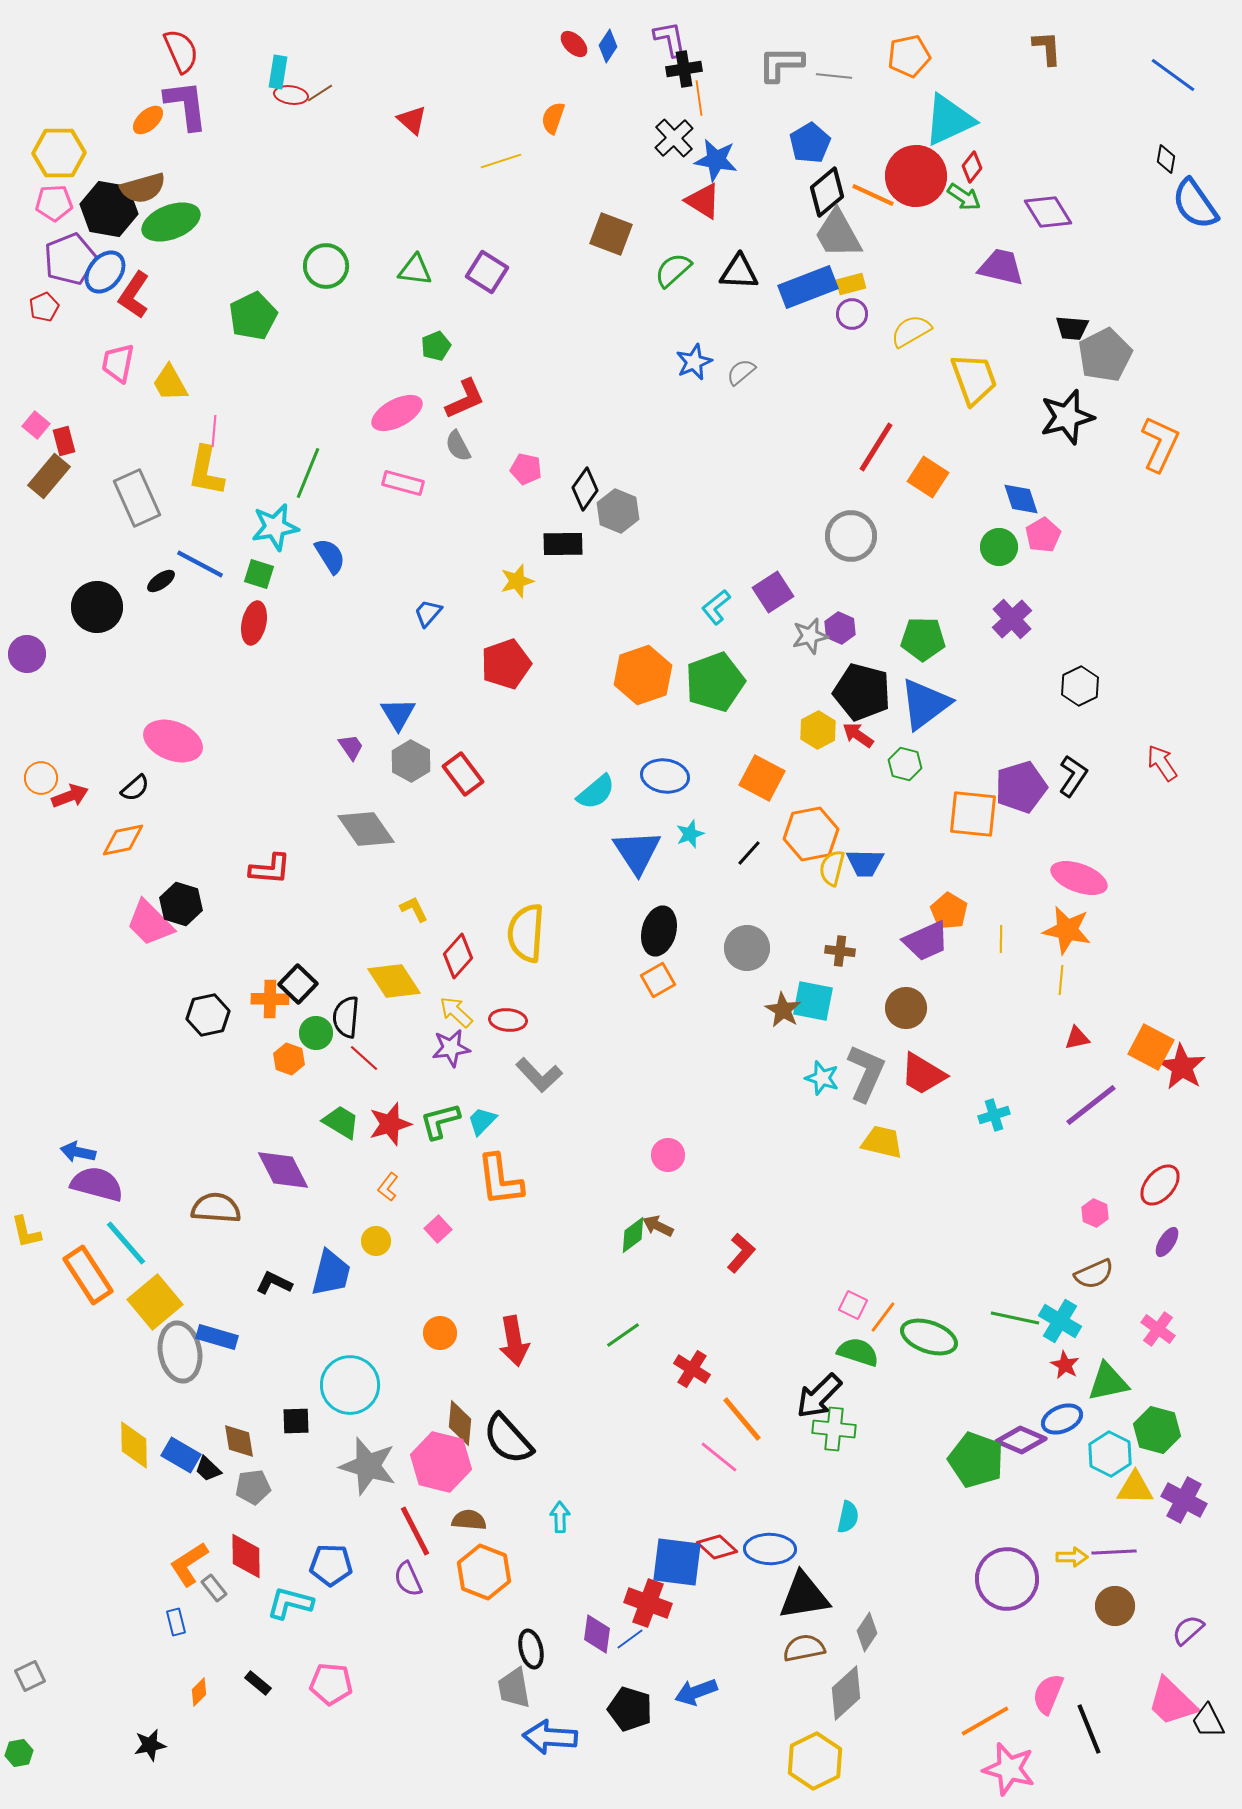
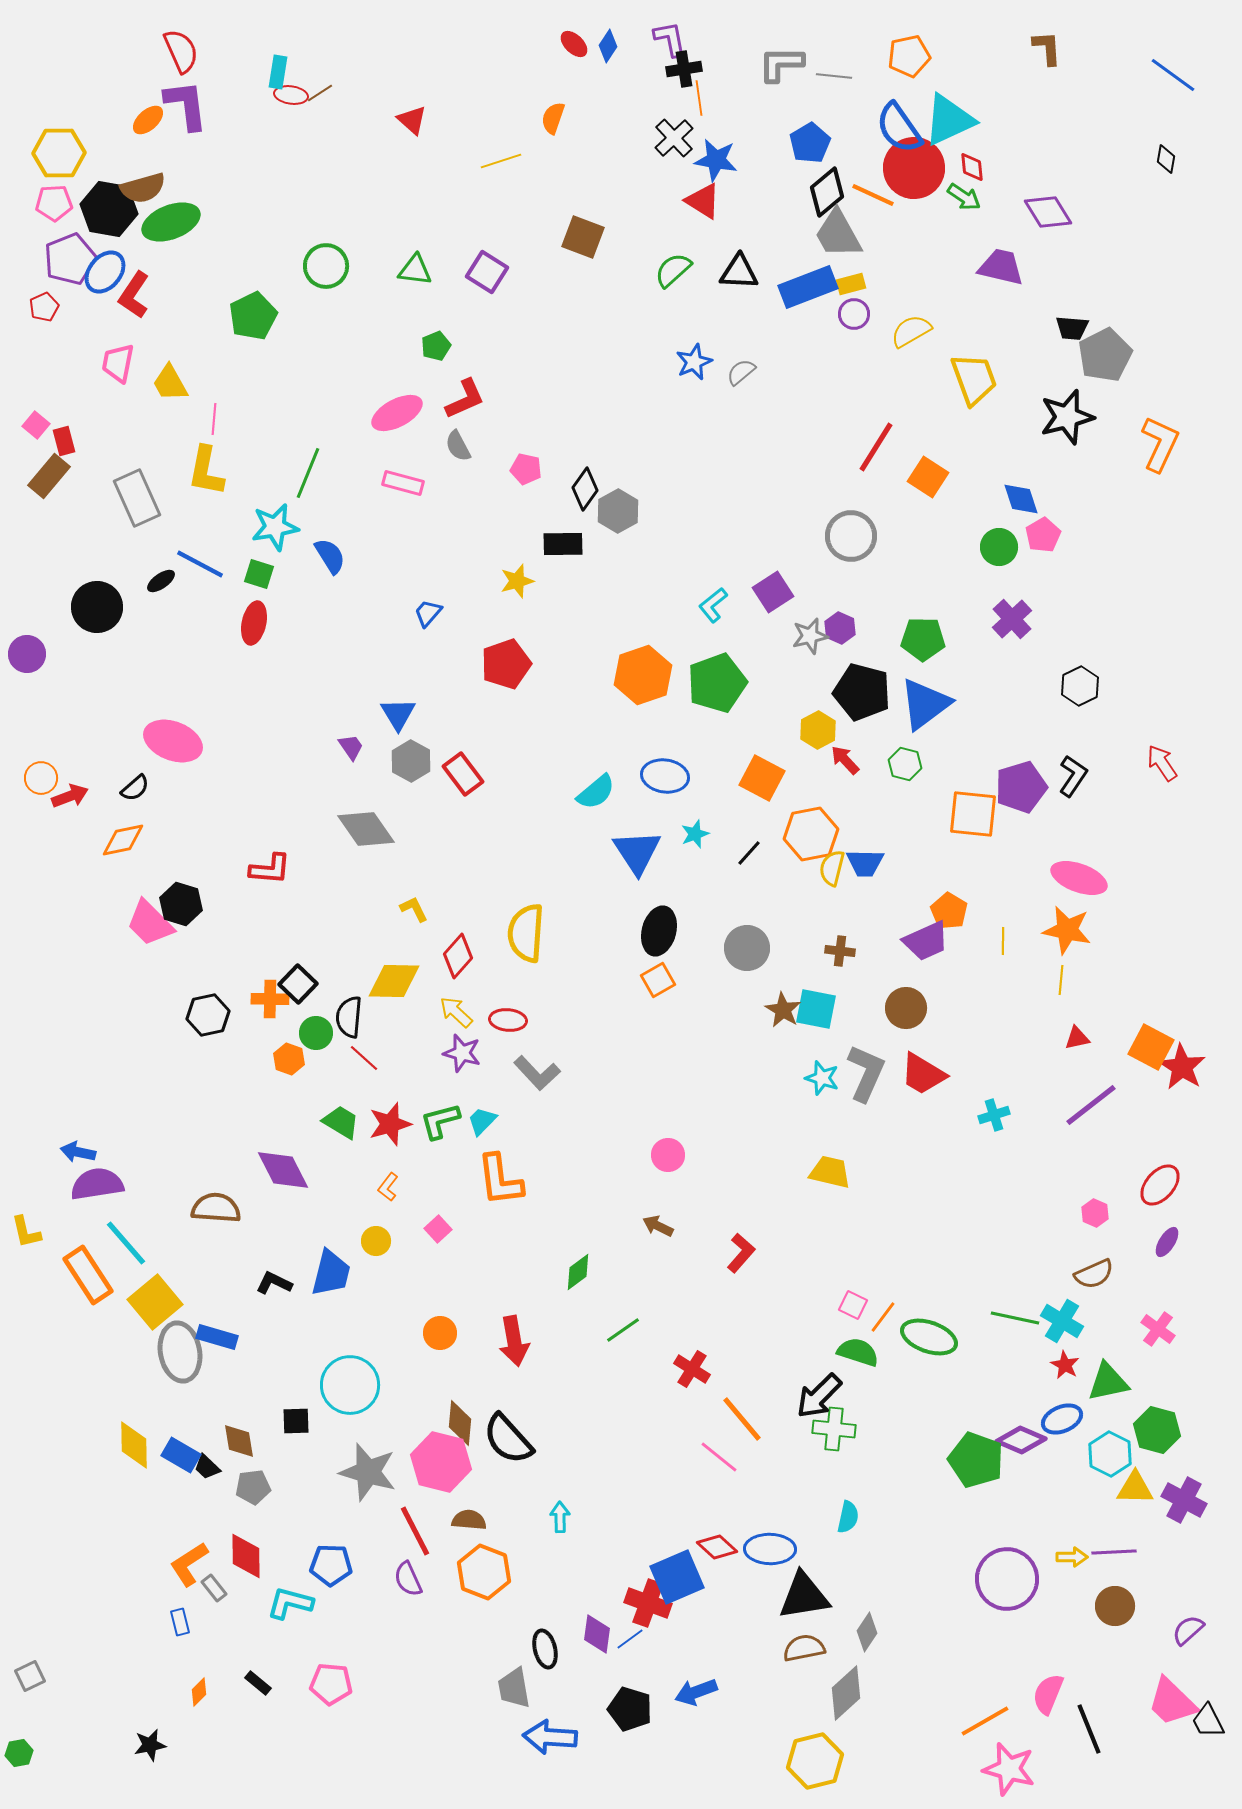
red diamond at (972, 167): rotated 44 degrees counterclockwise
red circle at (916, 176): moved 2 px left, 8 px up
blue semicircle at (1195, 204): moved 296 px left, 76 px up
brown square at (611, 234): moved 28 px left, 3 px down
purple circle at (852, 314): moved 2 px right
pink line at (214, 431): moved 12 px up
gray hexagon at (618, 511): rotated 9 degrees clockwise
cyan L-shape at (716, 607): moved 3 px left, 2 px up
green pentagon at (715, 682): moved 2 px right, 1 px down
red arrow at (858, 735): moved 13 px left, 25 px down; rotated 12 degrees clockwise
cyan star at (690, 834): moved 5 px right
yellow line at (1001, 939): moved 2 px right, 2 px down
yellow diamond at (394, 981): rotated 56 degrees counterclockwise
cyan square at (813, 1001): moved 3 px right, 8 px down
black semicircle at (346, 1017): moved 3 px right
purple star at (451, 1048): moved 11 px right, 5 px down; rotated 24 degrees clockwise
gray L-shape at (539, 1075): moved 2 px left, 2 px up
yellow trapezoid at (882, 1142): moved 52 px left, 30 px down
purple semicircle at (97, 1184): rotated 24 degrees counterclockwise
green diamond at (633, 1235): moved 55 px left, 37 px down
cyan cross at (1060, 1321): moved 2 px right
green line at (623, 1335): moved 5 px up
gray star at (368, 1466): moved 6 px down
black trapezoid at (208, 1469): moved 1 px left, 2 px up
blue square at (677, 1562): moved 15 px down; rotated 30 degrees counterclockwise
blue rectangle at (176, 1622): moved 4 px right
black ellipse at (531, 1649): moved 14 px right
yellow hexagon at (815, 1761): rotated 12 degrees clockwise
